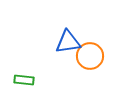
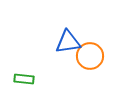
green rectangle: moved 1 px up
